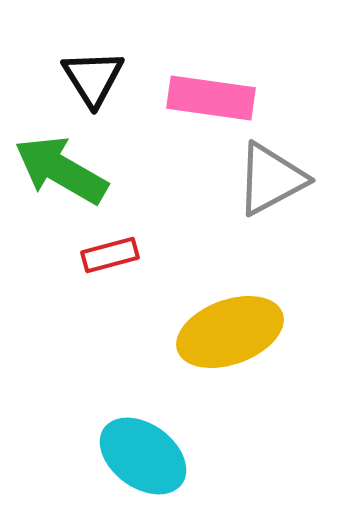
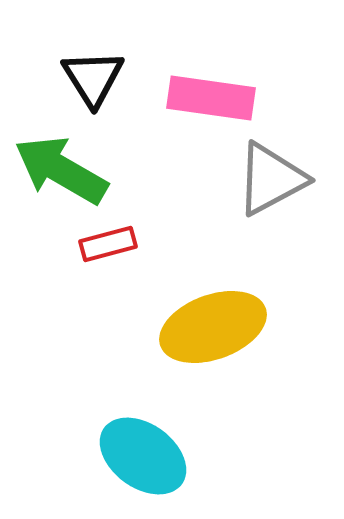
red rectangle: moved 2 px left, 11 px up
yellow ellipse: moved 17 px left, 5 px up
